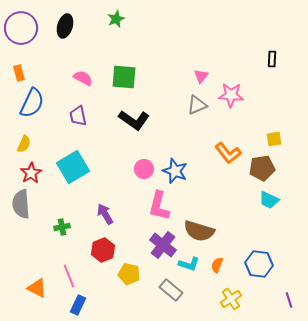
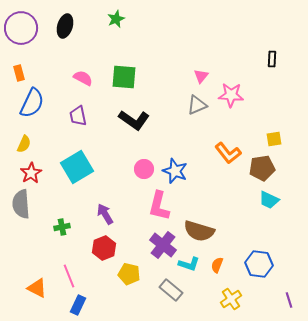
cyan square: moved 4 px right
red hexagon: moved 1 px right, 2 px up
